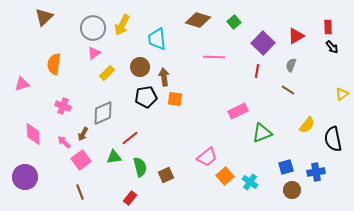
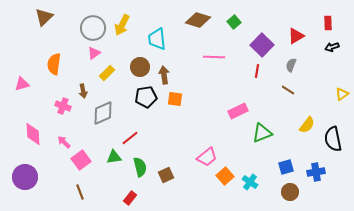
red rectangle at (328, 27): moved 4 px up
purple square at (263, 43): moved 1 px left, 2 px down
black arrow at (332, 47): rotated 112 degrees clockwise
brown arrow at (164, 77): moved 2 px up
brown arrow at (83, 134): moved 43 px up; rotated 40 degrees counterclockwise
brown circle at (292, 190): moved 2 px left, 2 px down
